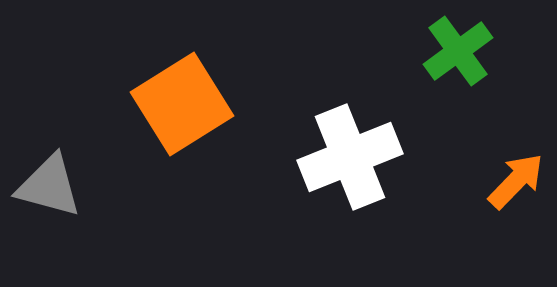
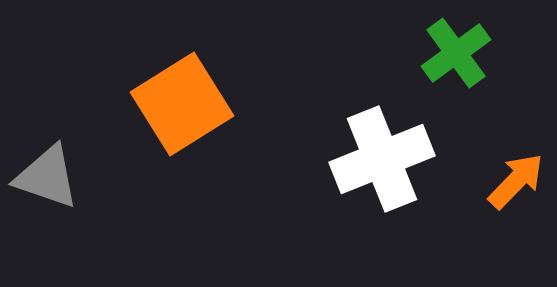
green cross: moved 2 px left, 2 px down
white cross: moved 32 px right, 2 px down
gray triangle: moved 2 px left, 9 px up; rotated 4 degrees clockwise
